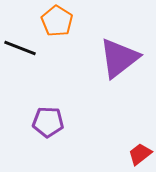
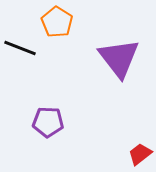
orange pentagon: moved 1 px down
purple triangle: rotated 30 degrees counterclockwise
